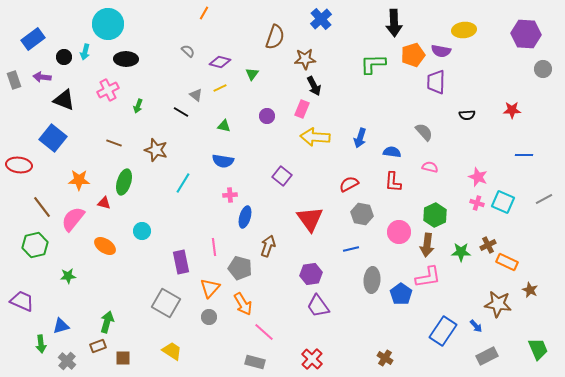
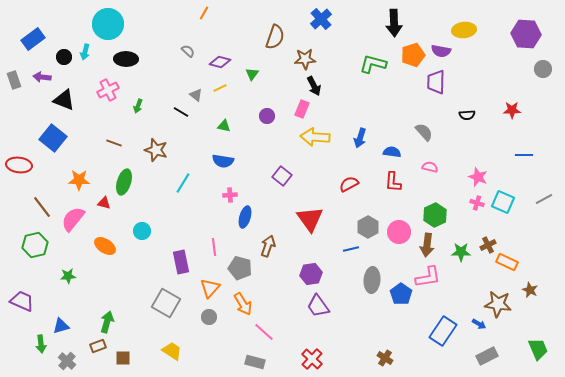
green L-shape at (373, 64): rotated 16 degrees clockwise
gray hexagon at (362, 214): moved 6 px right, 13 px down; rotated 20 degrees clockwise
blue arrow at (476, 326): moved 3 px right, 2 px up; rotated 16 degrees counterclockwise
